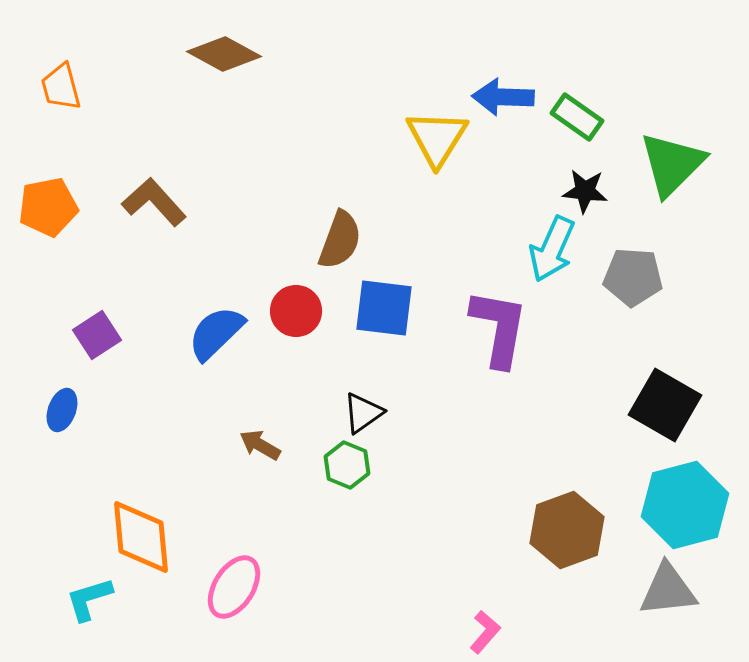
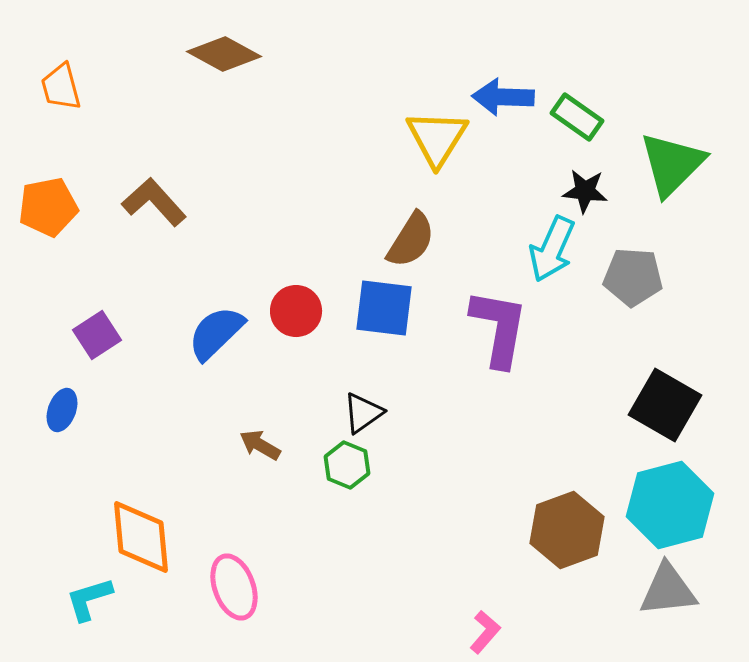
brown semicircle: moved 71 px right; rotated 12 degrees clockwise
cyan hexagon: moved 15 px left
pink ellipse: rotated 52 degrees counterclockwise
